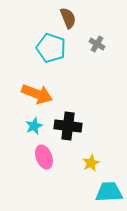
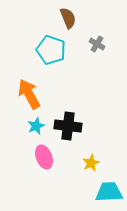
cyan pentagon: moved 2 px down
orange arrow: moved 8 px left; rotated 140 degrees counterclockwise
cyan star: moved 2 px right
